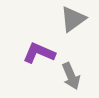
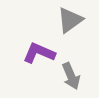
gray triangle: moved 3 px left, 1 px down
